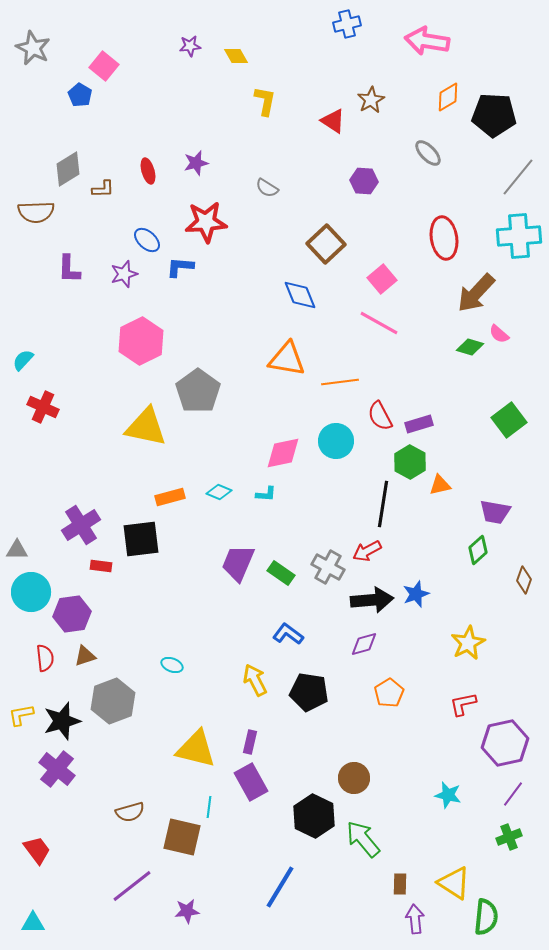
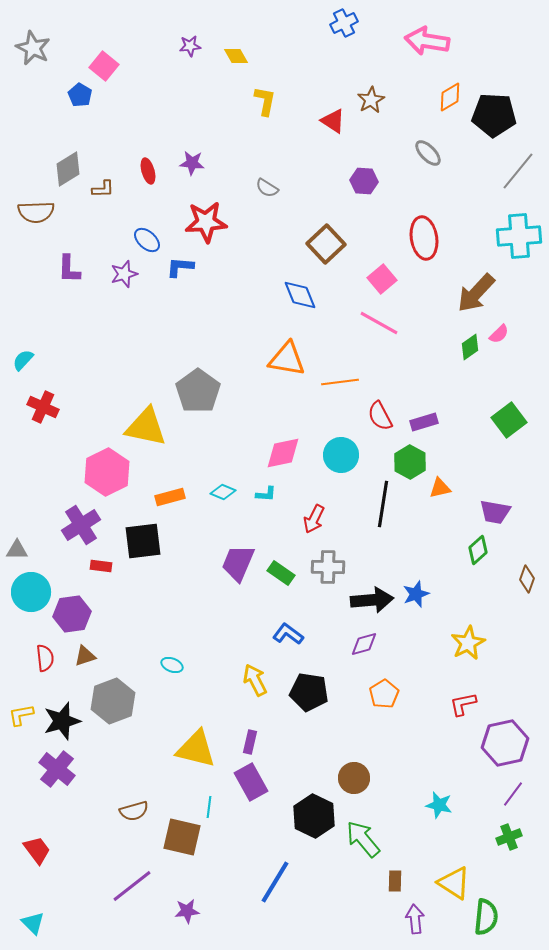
blue cross at (347, 24): moved 3 px left, 1 px up; rotated 12 degrees counterclockwise
orange diamond at (448, 97): moved 2 px right
purple star at (196, 163): moved 4 px left; rotated 20 degrees clockwise
gray line at (518, 177): moved 6 px up
red ellipse at (444, 238): moved 20 px left
pink semicircle at (499, 334): rotated 85 degrees counterclockwise
pink hexagon at (141, 341): moved 34 px left, 131 px down
green diamond at (470, 347): rotated 52 degrees counterclockwise
purple rectangle at (419, 424): moved 5 px right, 2 px up
cyan circle at (336, 441): moved 5 px right, 14 px down
orange triangle at (440, 485): moved 3 px down
cyan diamond at (219, 492): moved 4 px right
black square at (141, 539): moved 2 px right, 2 px down
red arrow at (367, 551): moved 53 px left, 32 px up; rotated 36 degrees counterclockwise
gray cross at (328, 567): rotated 28 degrees counterclockwise
brown diamond at (524, 580): moved 3 px right, 1 px up
orange pentagon at (389, 693): moved 5 px left, 1 px down
cyan star at (448, 795): moved 9 px left, 10 px down
brown semicircle at (130, 812): moved 4 px right, 1 px up
brown rectangle at (400, 884): moved 5 px left, 3 px up
blue line at (280, 887): moved 5 px left, 5 px up
cyan triangle at (33, 923): rotated 45 degrees clockwise
